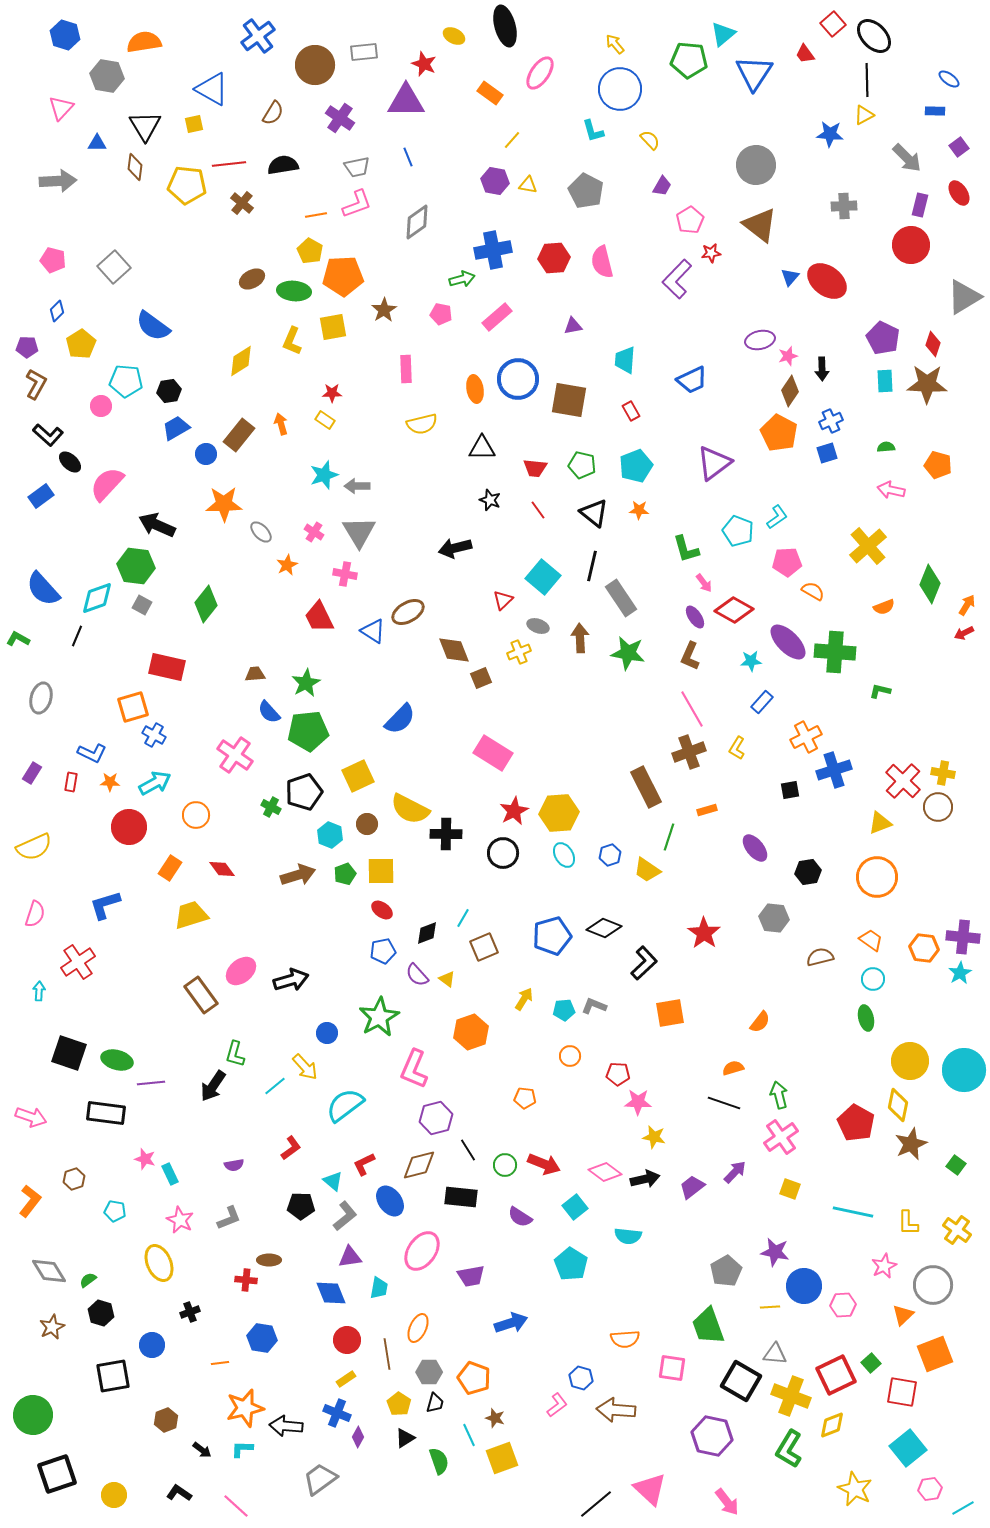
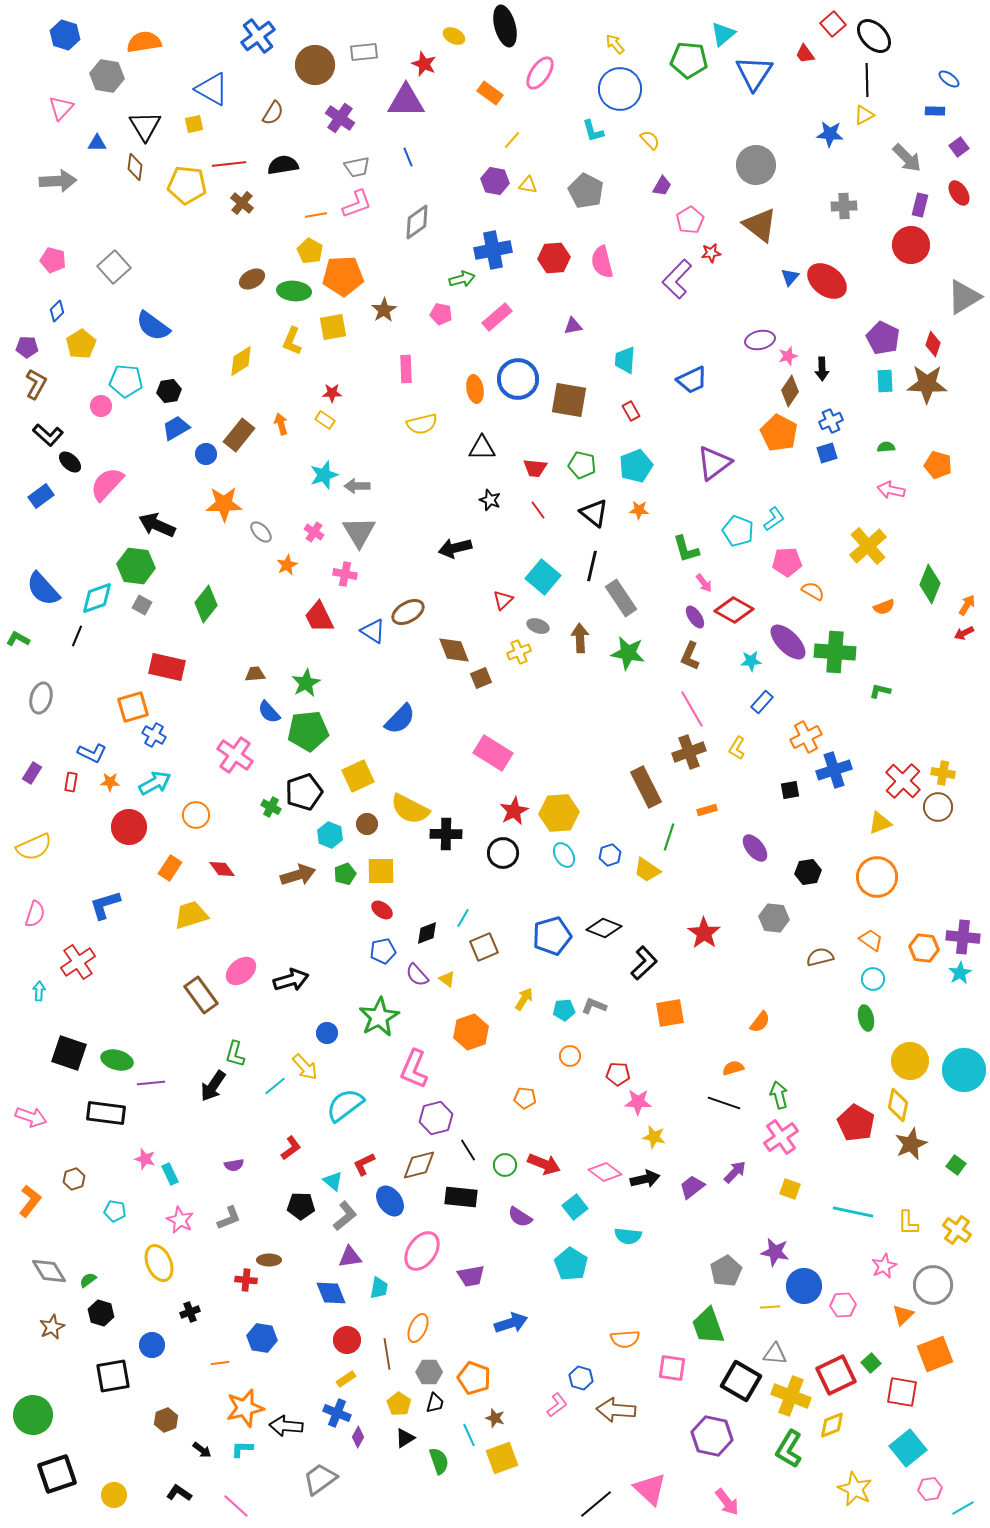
cyan L-shape at (777, 517): moved 3 px left, 2 px down
